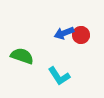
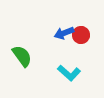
green semicircle: rotated 35 degrees clockwise
cyan L-shape: moved 10 px right, 3 px up; rotated 15 degrees counterclockwise
